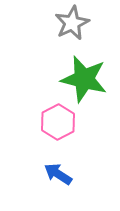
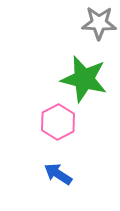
gray star: moved 27 px right; rotated 28 degrees clockwise
